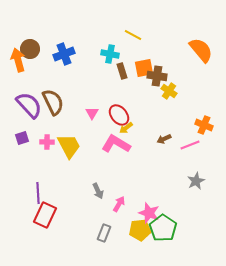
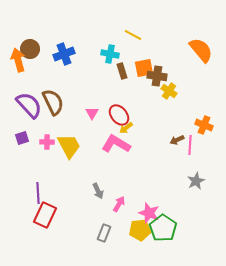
brown arrow: moved 13 px right, 1 px down
pink line: rotated 66 degrees counterclockwise
